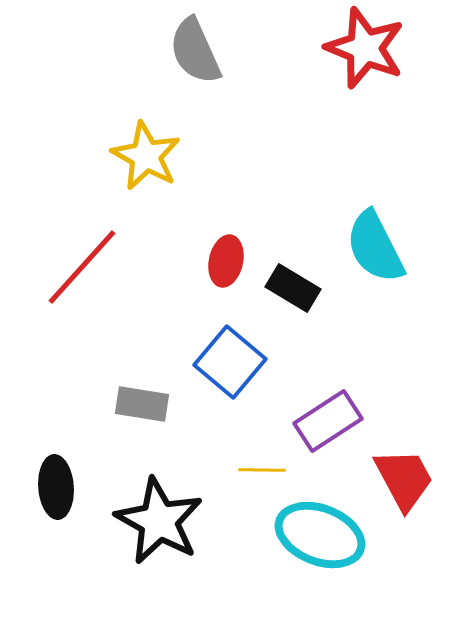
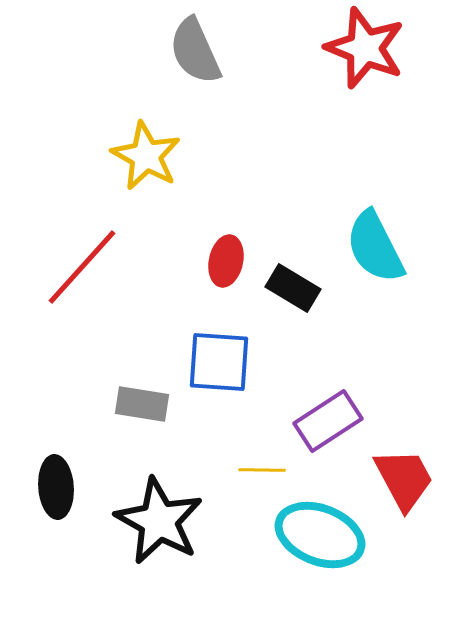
blue square: moved 11 px left; rotated 36 degrees counterclockwise
